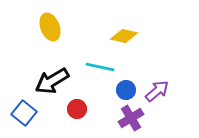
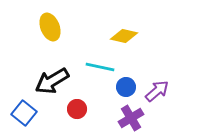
blue circle: moved 3 px up
